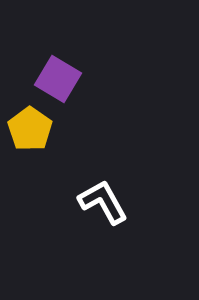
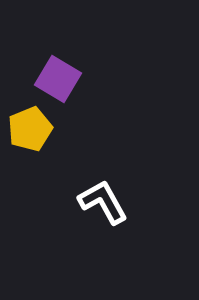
yellow pentagon: rotated 15 degrees clockwise
